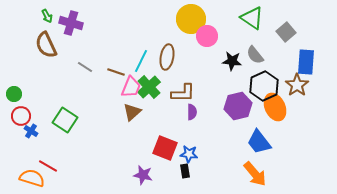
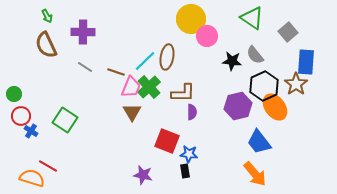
purple cross: moved 12 px right, 9 px down; rotated 15 degrees counterclockwise
gray square: moved 2 px right
cyan line: moved 4 px right; rotated 20 degrees clockwise
brown star: moved 1 px left, 1 px up
orange ellipse: rotated 12 degrees counterclockwise
brown triangle: rotated 18 degrees counterclockwise
red square: moved 2 px right, 7 px up
